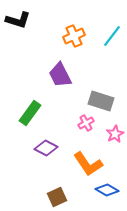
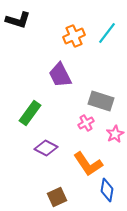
cyan line: moved 5 px left, 3 px up
blue diamond: rotated 70 degrees clockwise
